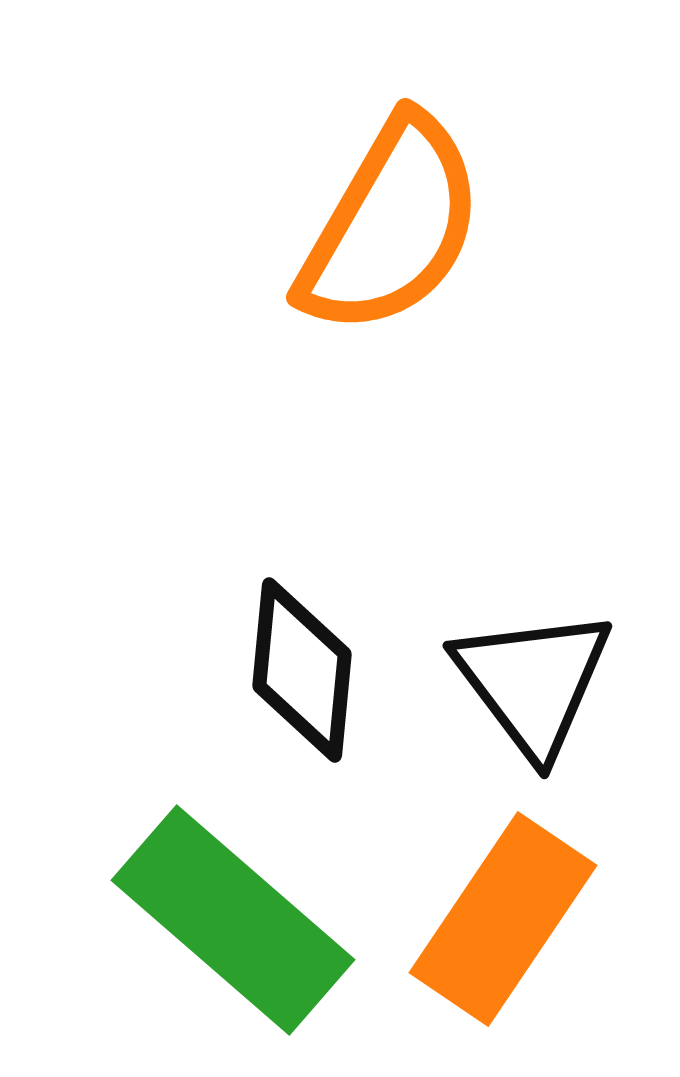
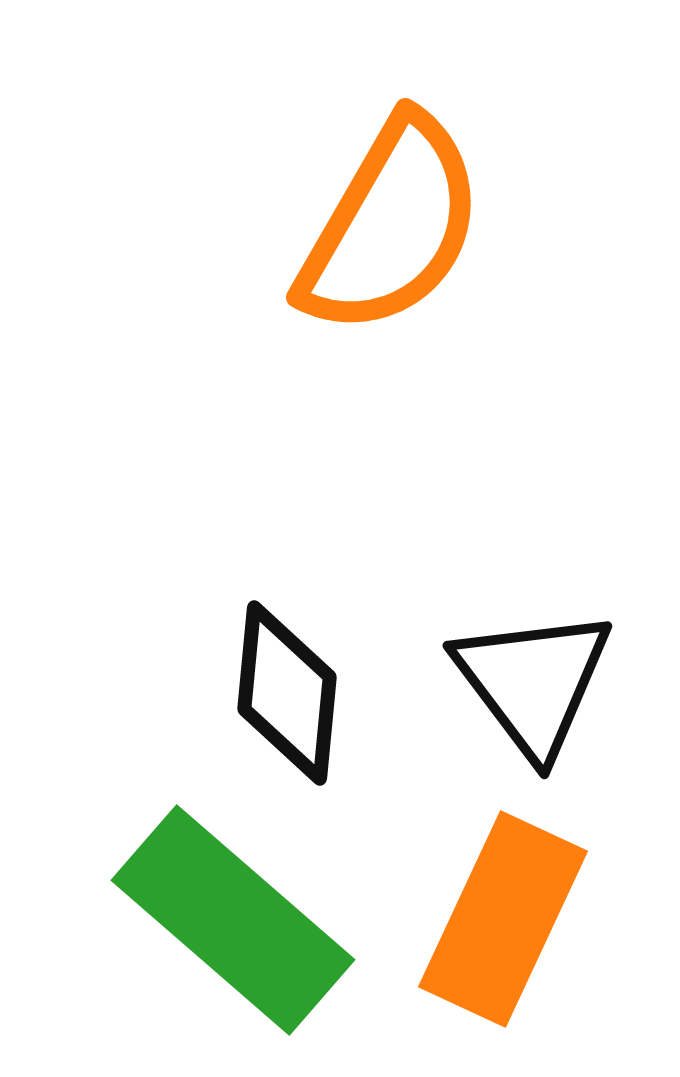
black diamond: moved 15 px left, 23 px down
orange rectangle: rotated 9 degrees counterclockwise
